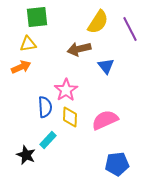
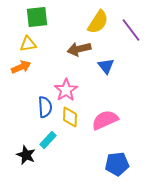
purple line: moved 1 px right, 1 px down; rotated 10 degrees counterclockwise
